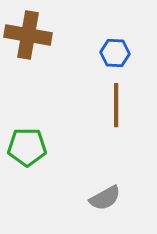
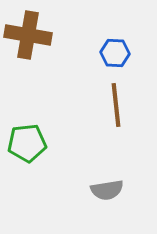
brown line: rotated 6 degrees counterclockwise
green pentagon: moved 4 px up; rotated 6 degrees counterclockwise
gray semicircle: moved 2 px right, 8 px up; rotated 20 degrees clockwise
